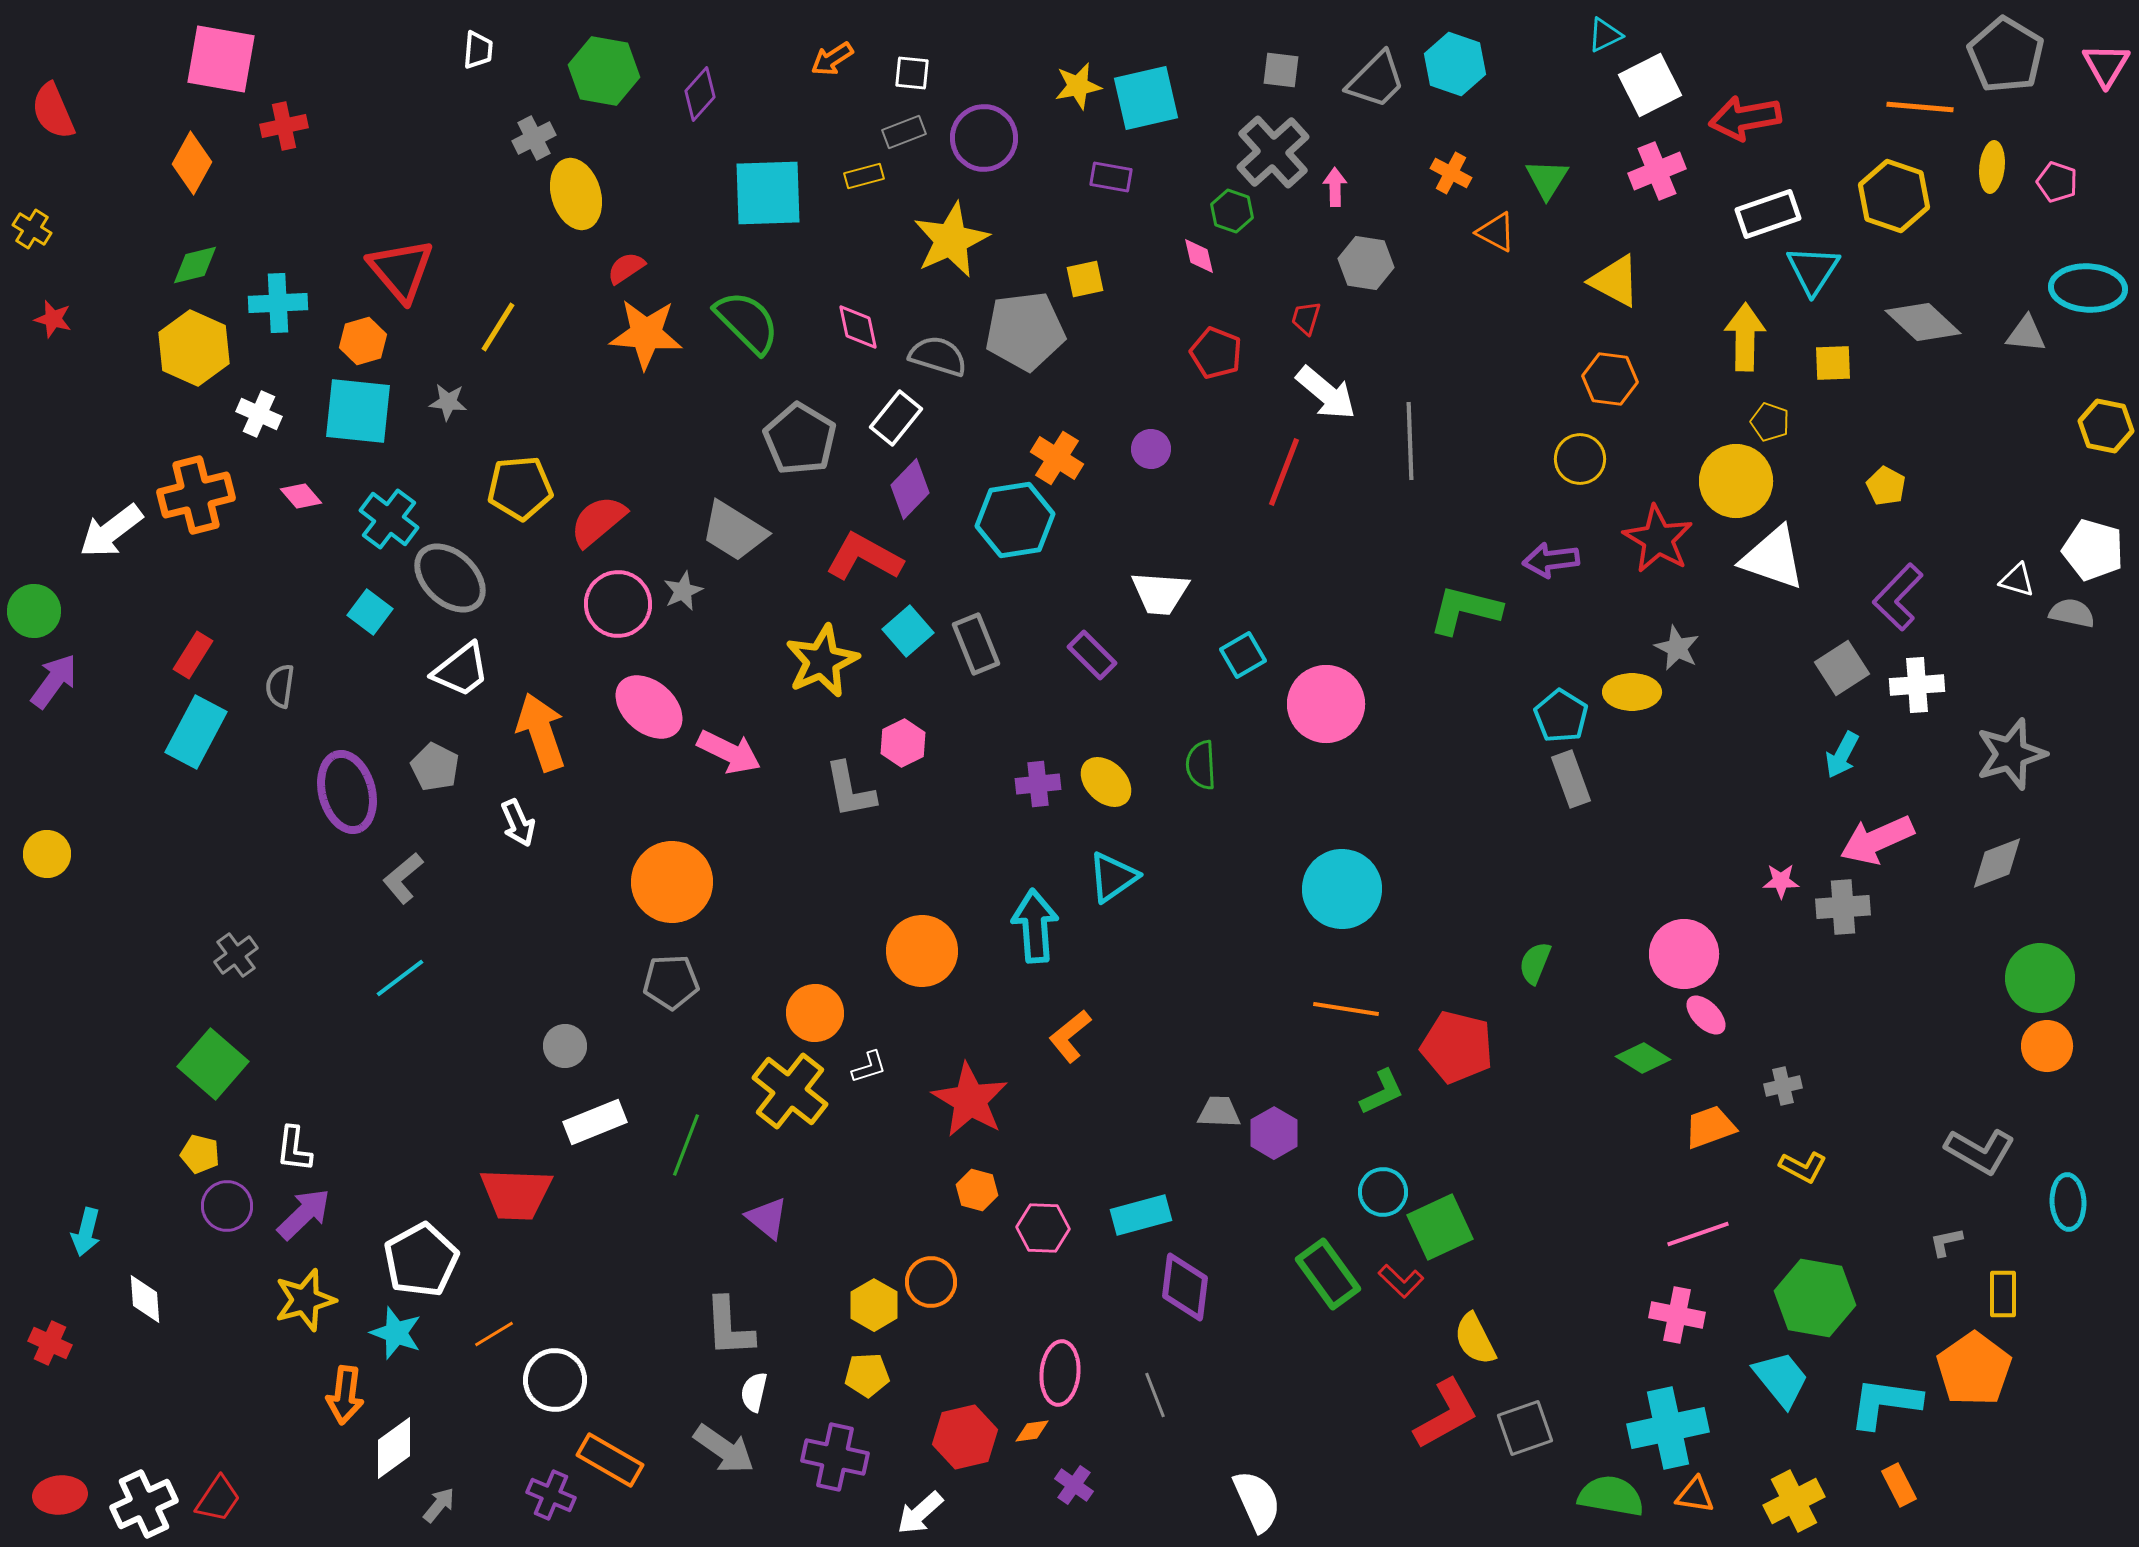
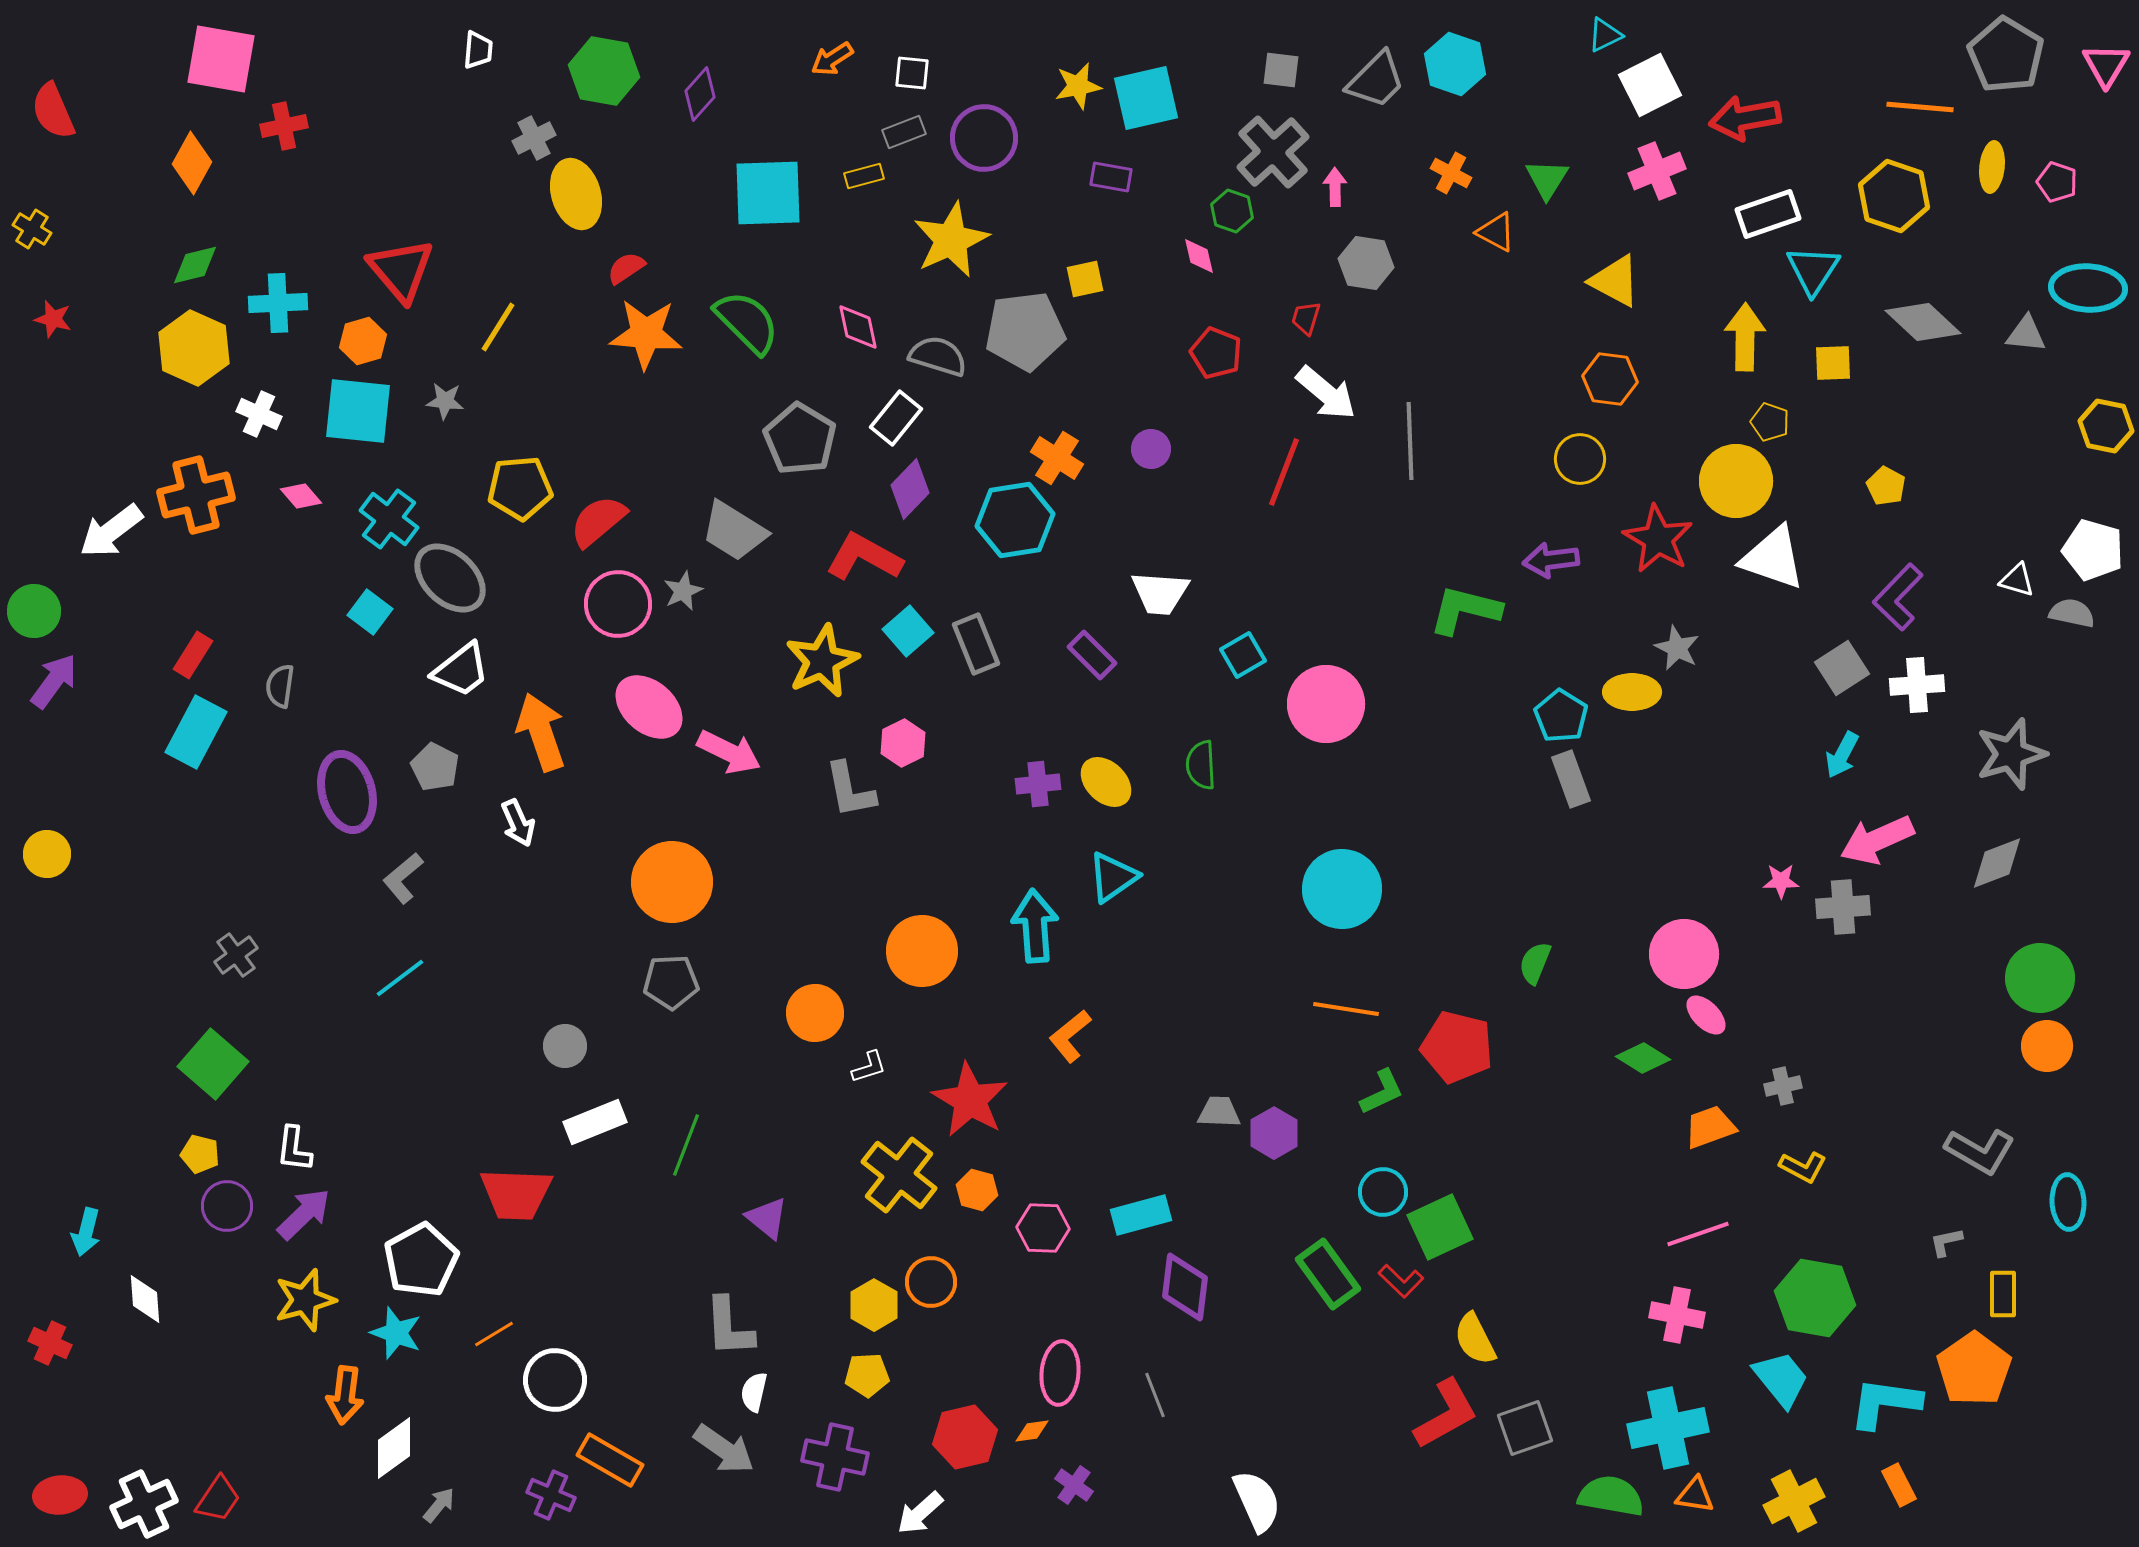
gray star at (448, 402): moved 3 px left, 1 px up
yellow cross at (790, 1091): moved 109 px right, 84 px down
